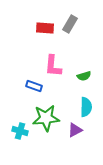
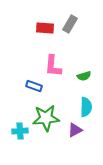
cyan cross: rotated 21 degrees counterclockwise
